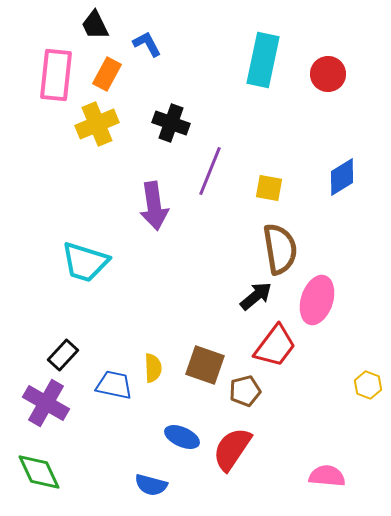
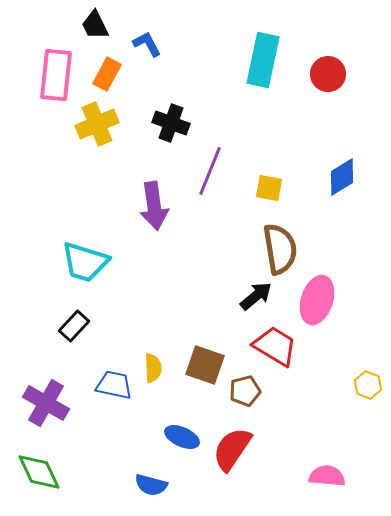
red trapezoid: rotated 96 degrees counterclockwise
black rectangle: moved 11 px right, 29 px up
